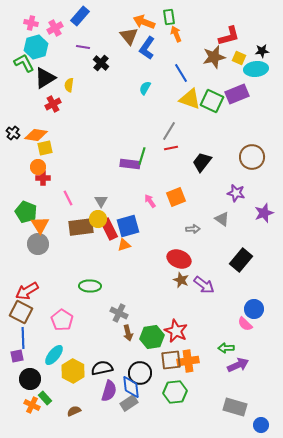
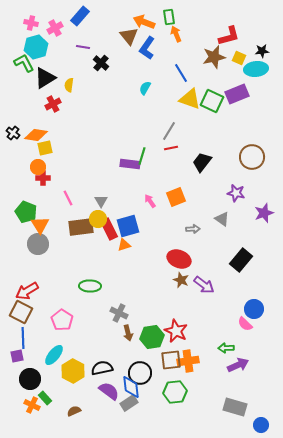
purple semicircle at (109, 391): rotated 70 degrees counterclockwise
